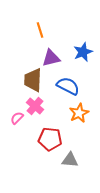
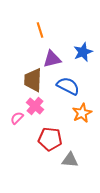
purple triangle: moved 1 px right, 1 px down
orange star: moved 3 px right
